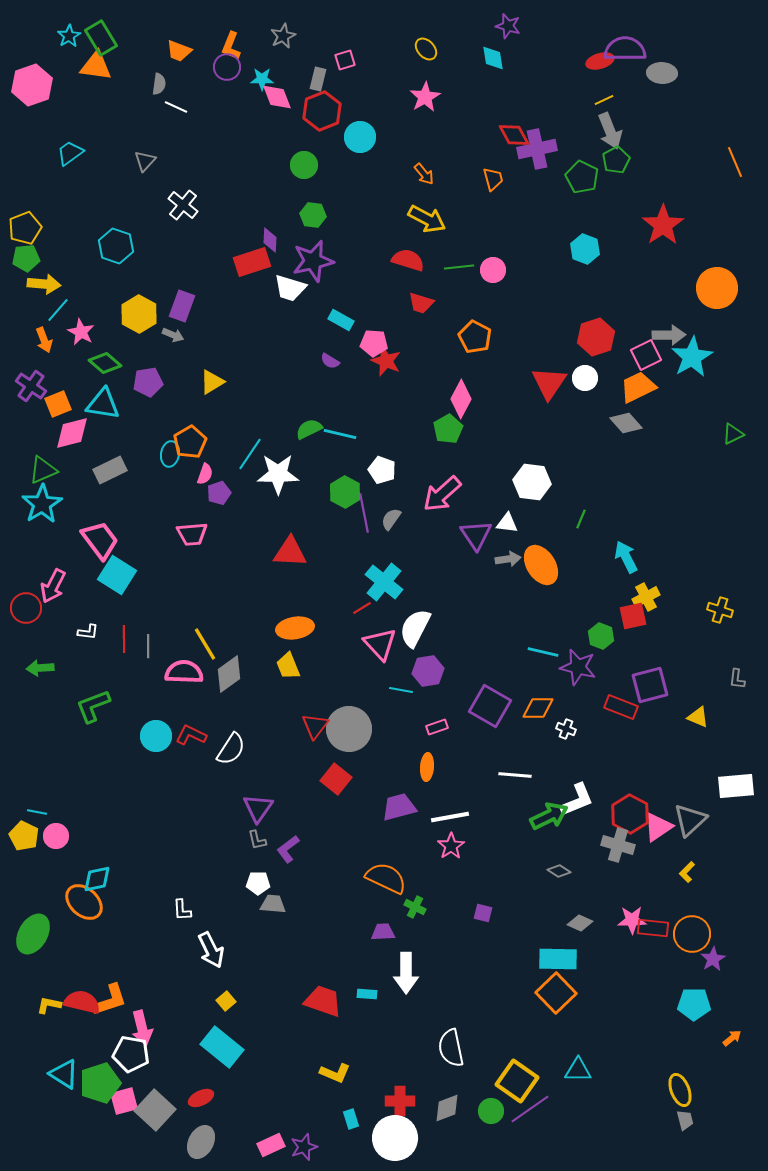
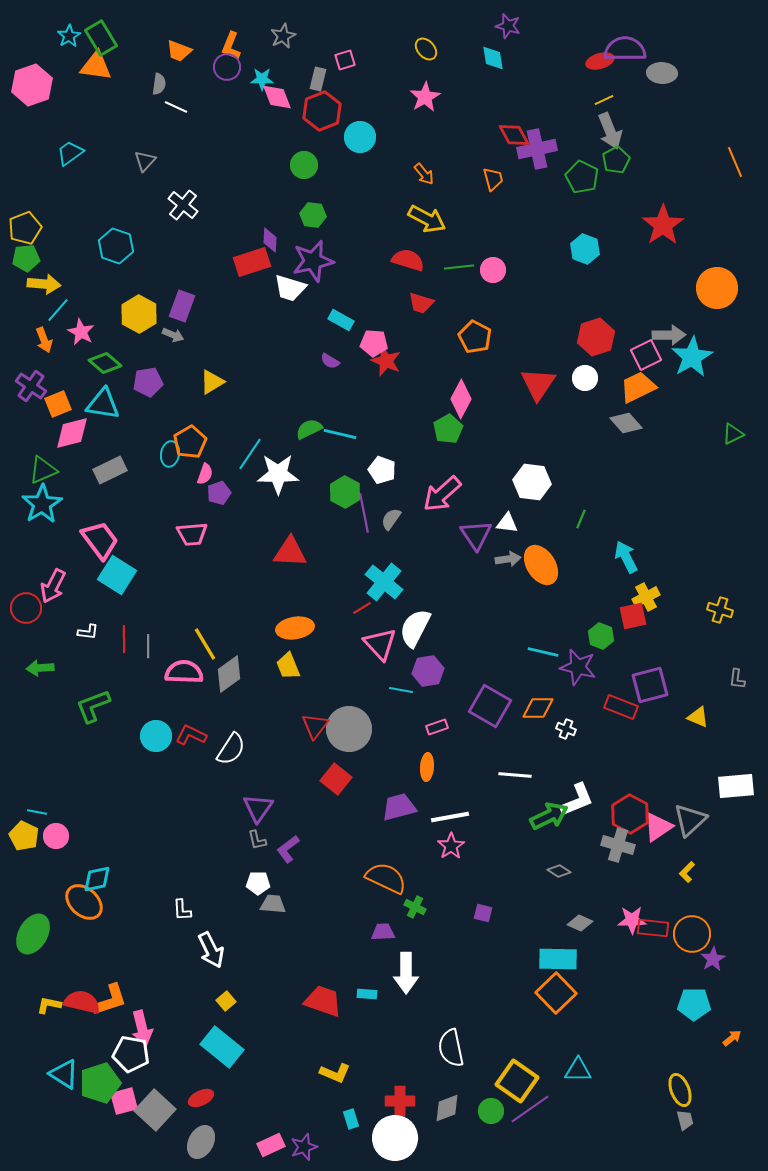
red triangle at (549, 383): moved 11 px left, 1 px down
